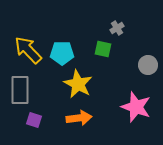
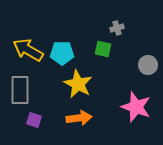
gray cross: rotated 16 degrees clockwise
yellow arrow: rotated 16 degrees counterclockwise
